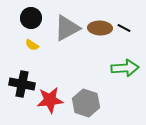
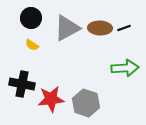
black line: rotated 48 degrees counterclockwise
red star: moved 1 px right, 1 px up
